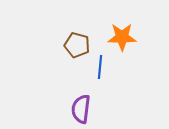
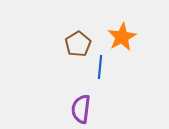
orange star: rotated 28 degrees counterclockwise
brown pentagon: moved 1 px right, 1 px up; rotated 25 degrees clockwise
